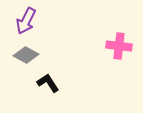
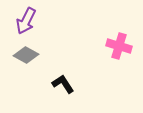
pink cross: rotated 10 degrees clockwise
black L-shape: moved 15 px right, 1 px down
